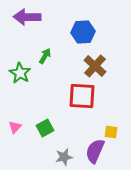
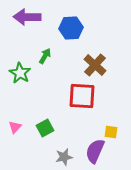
blue hexagon: moved 12 px left, 4 px up
brown cross: moved 1 px up
